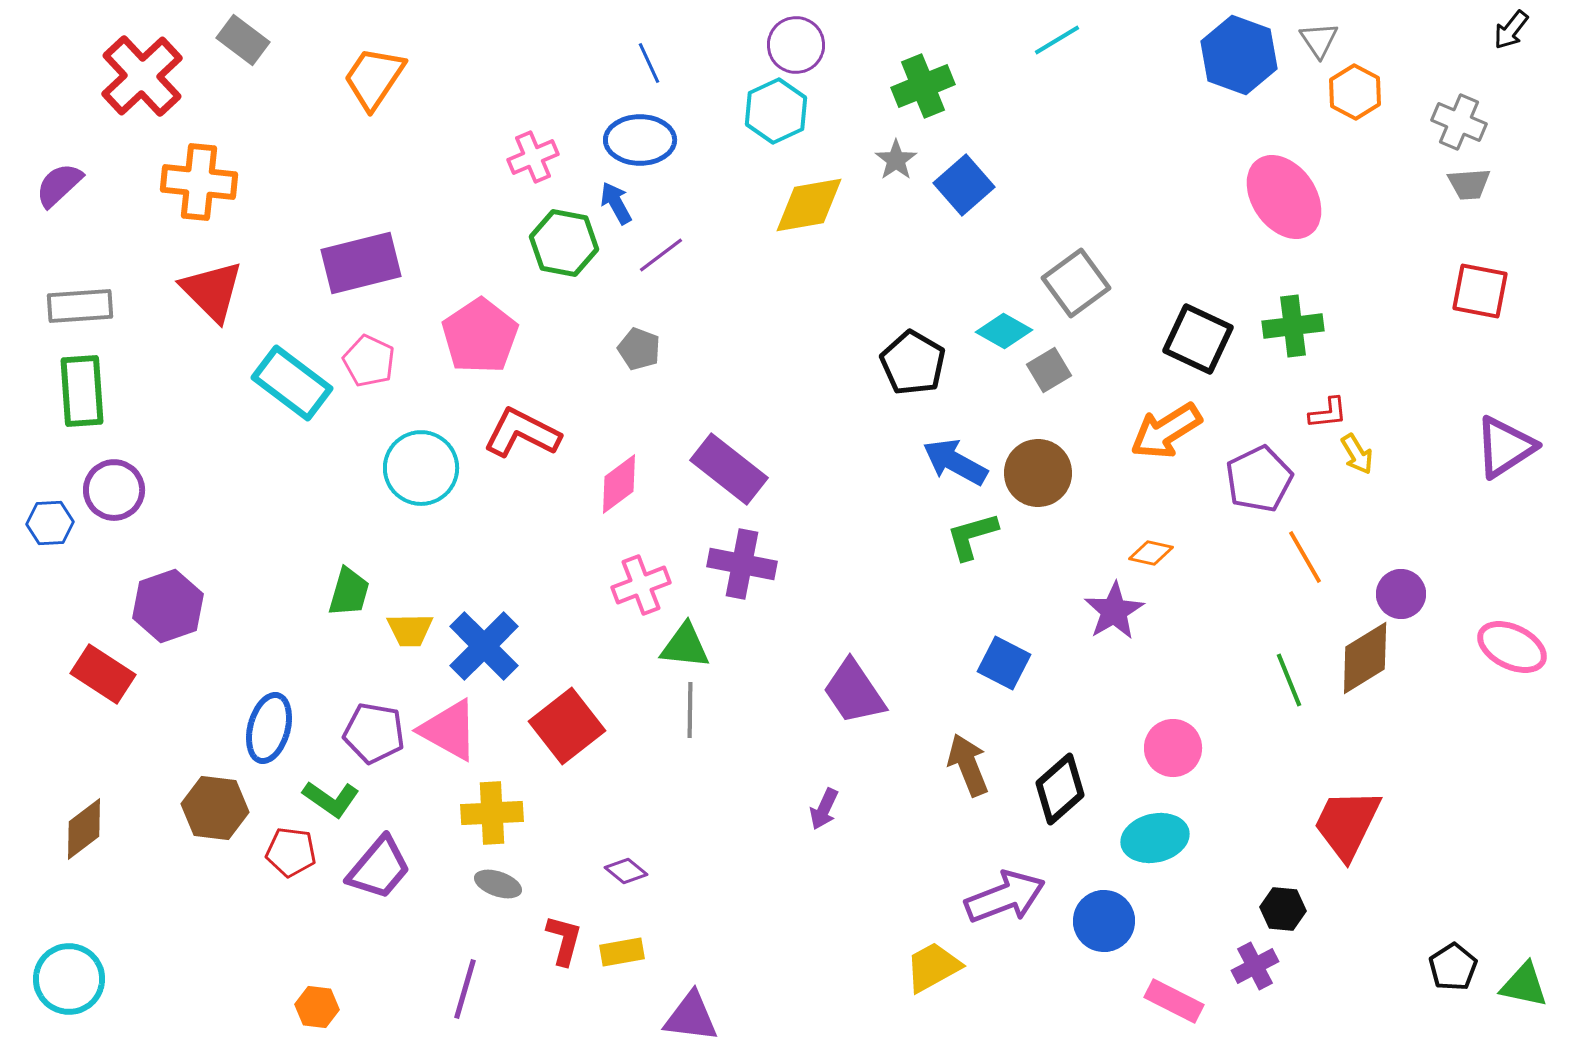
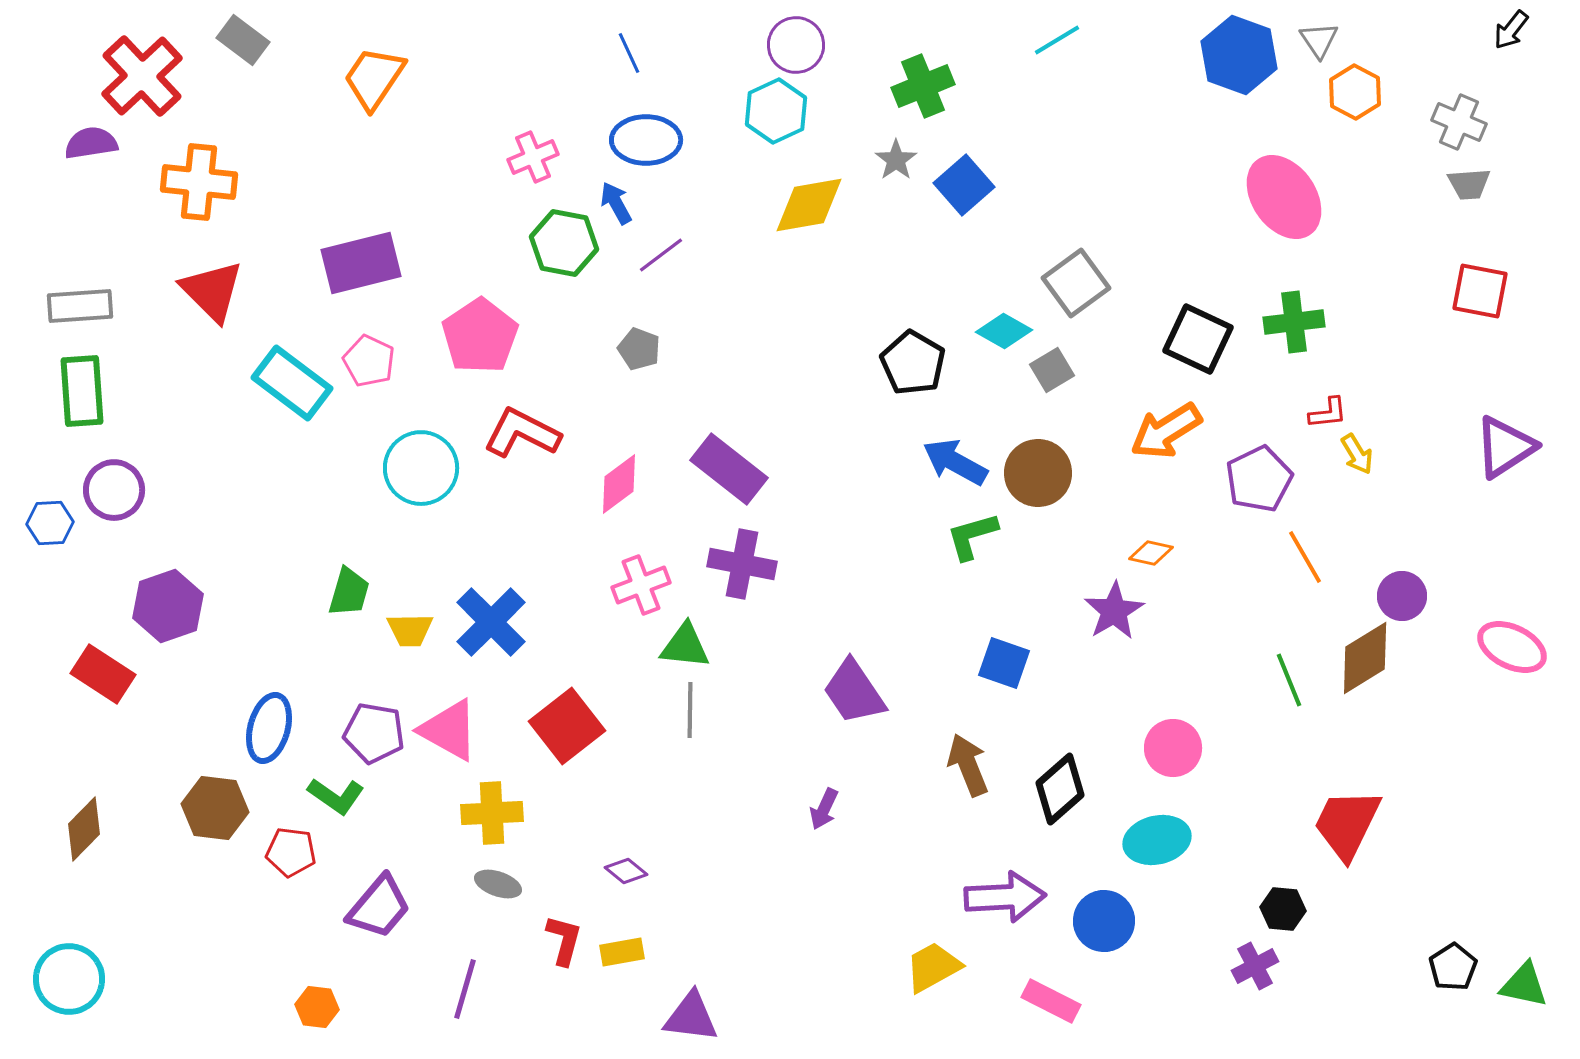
blue line at (649, 63): moved 20 px left, 10 px up
blue ellipse at (640, 140): moved 6 px right
purple semicircle at (59, 185): moved 32 px right, 42 px up; rotated 34 degrees clockwise
green cross at (1293, 326): moved 1 px right, 4 px up
gray square at (1049, 370): moved 3 px right
purple circle at (1401, 594): moved 1 px right, 2 px down
blue cross at (484, 646): moved 7 px right, 24 px up
blue square at (1004, 663): rotated 8 degrees counterclockwise
green L-shape at (331, 799): moved 5 px right, 3 px up
brown diamond at (84, 829): rotated 8 degrees counterclockwise
cyan ellipse at (1155, 838): moved 2 px right, 2 px down
purple trapezoid at (379, 868): moved 39 px down
purple arrow at (1005, 897): rotated 18 degrees clockwise
pink rectangle at (1174, 1001): moved 123 px left
